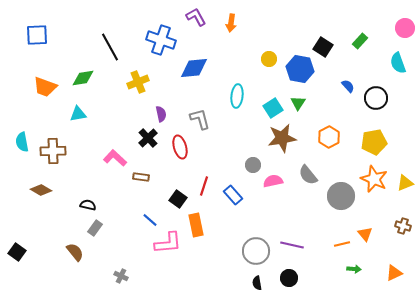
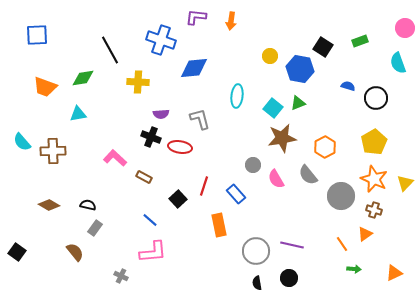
purple L-shape at (196, 17): rotated 55 degrees counterclockwise
orange arrow at (231, 23): moved 2 px up
green rectangle at (360, 41): rotated 28 degrees clockwise
black line at (110, 47): moved 3 px down
yellow circle at (269, 59): moved 1 px right, 3 px up
yellow cross at (138, 82): rotated 25 degrees clockwise
blue semicircle at (348, 86): rotated 32 degrees counterclockwise
green triangle at (298, 103): rotated 35 degrees clockwise
cyan square at (273, 108): rotated 18 degrees counterclockwise
purple semicircle at (161, 114): rotated 98 degrees clockwise
orange hexagon at (329, 137): moved 4 px left, 10 px down
black cross at (148, 138): moved 3 px right, 1 px up; rotated 24 degrees counterclockwise
cyan semicircle at (22, 142): rotated 30 degrees counterclockwise
yellow pentagon at (374, 142): rotated 20 degrees counterclockwise
red ellipse at (180, 147): rotated 65 degrees counterclockwise
brown rectangle at (141, 177): moved 3 px right; rotated 21 degrees clockwise
pink semicircle at (273, 181): moved 3 px right, 2 px up; rotated 108 degrees counterclockwise
yellow triangle at (405, 183): rotated 24 degrees counterclockwise
brown diamond at (41, 190): moved 8 px right, 15 px down
blue rectangle at (233, 195): moved 3 px right, 1 px up
black square at (178, 199): rotated 12 degrees clockwise
orange rectangle at (196, 225): moved 23 px right
brown cross at (403, 226): moved 29 px left, 16 px up
orange triangle at (365, 234): rotated 35 degrees clockwise
pink L-shape at (168, 243): moved 15 px left, 9 px down
orange line at (342, 244): rotated 70 degrees clockwise
